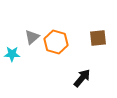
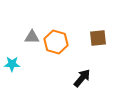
gray triangle: rotated 42 degrees clockwise
cyan star: moved 10 px down
